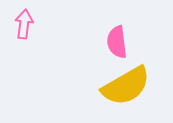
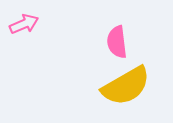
pink arrow: rotated 60 degrees clockwise
